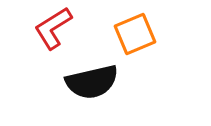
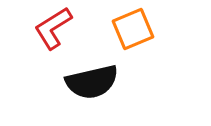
orange square: moved 2 px left, 5 px up
